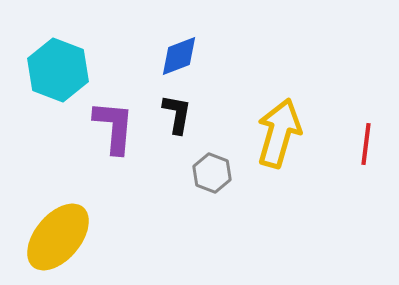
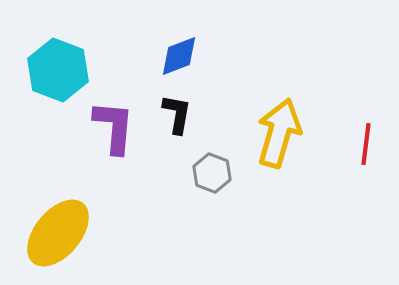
yellow ellipse: moved 4 px up
